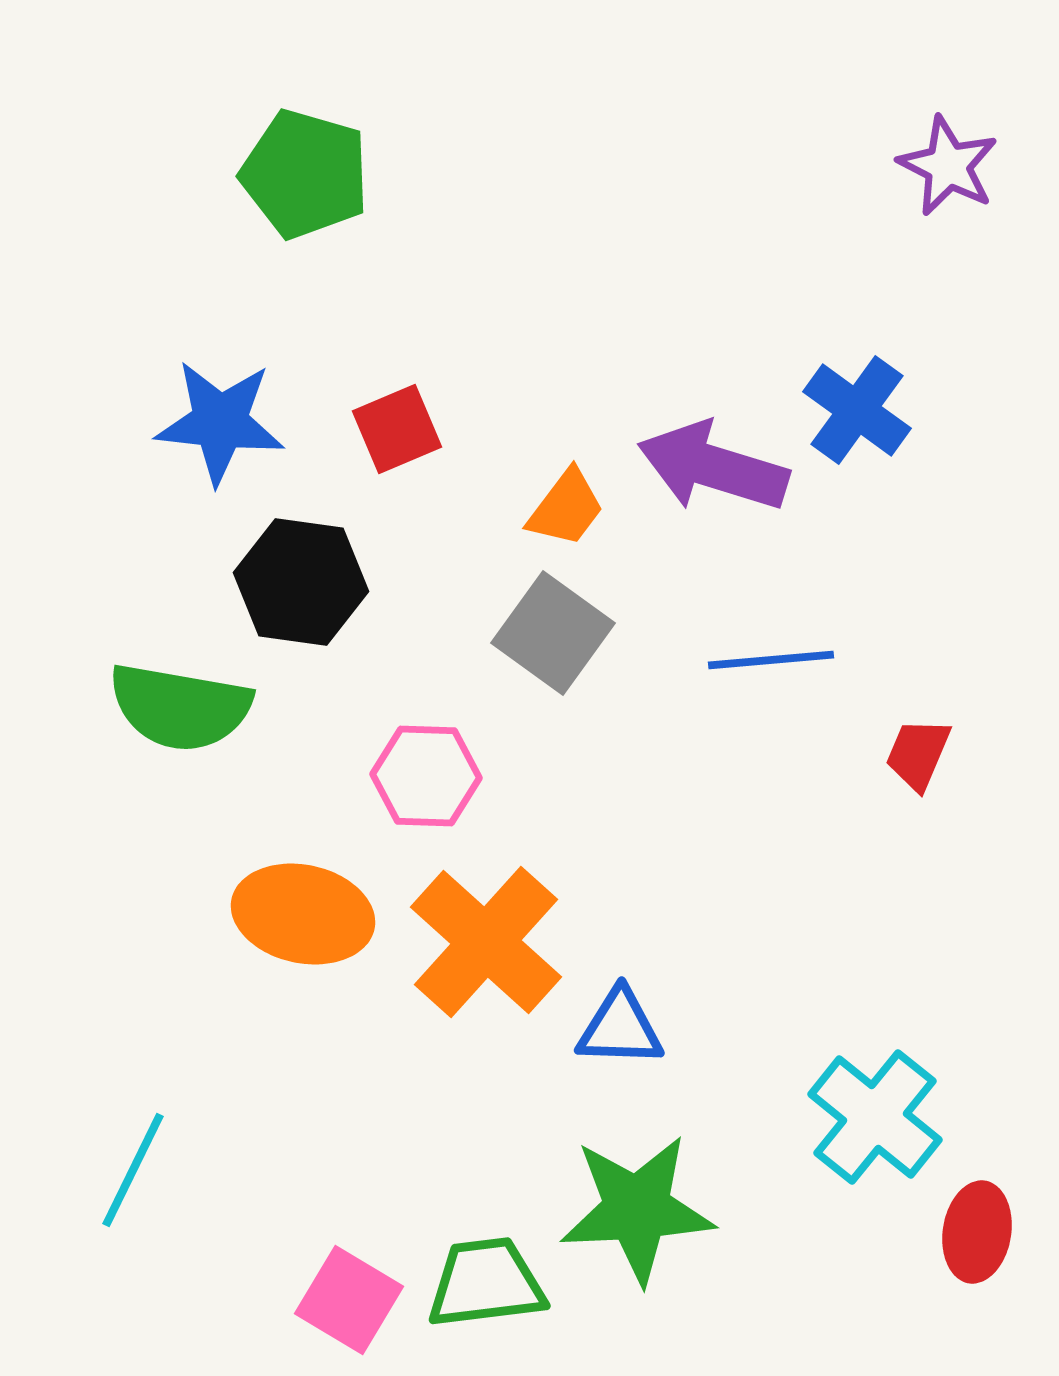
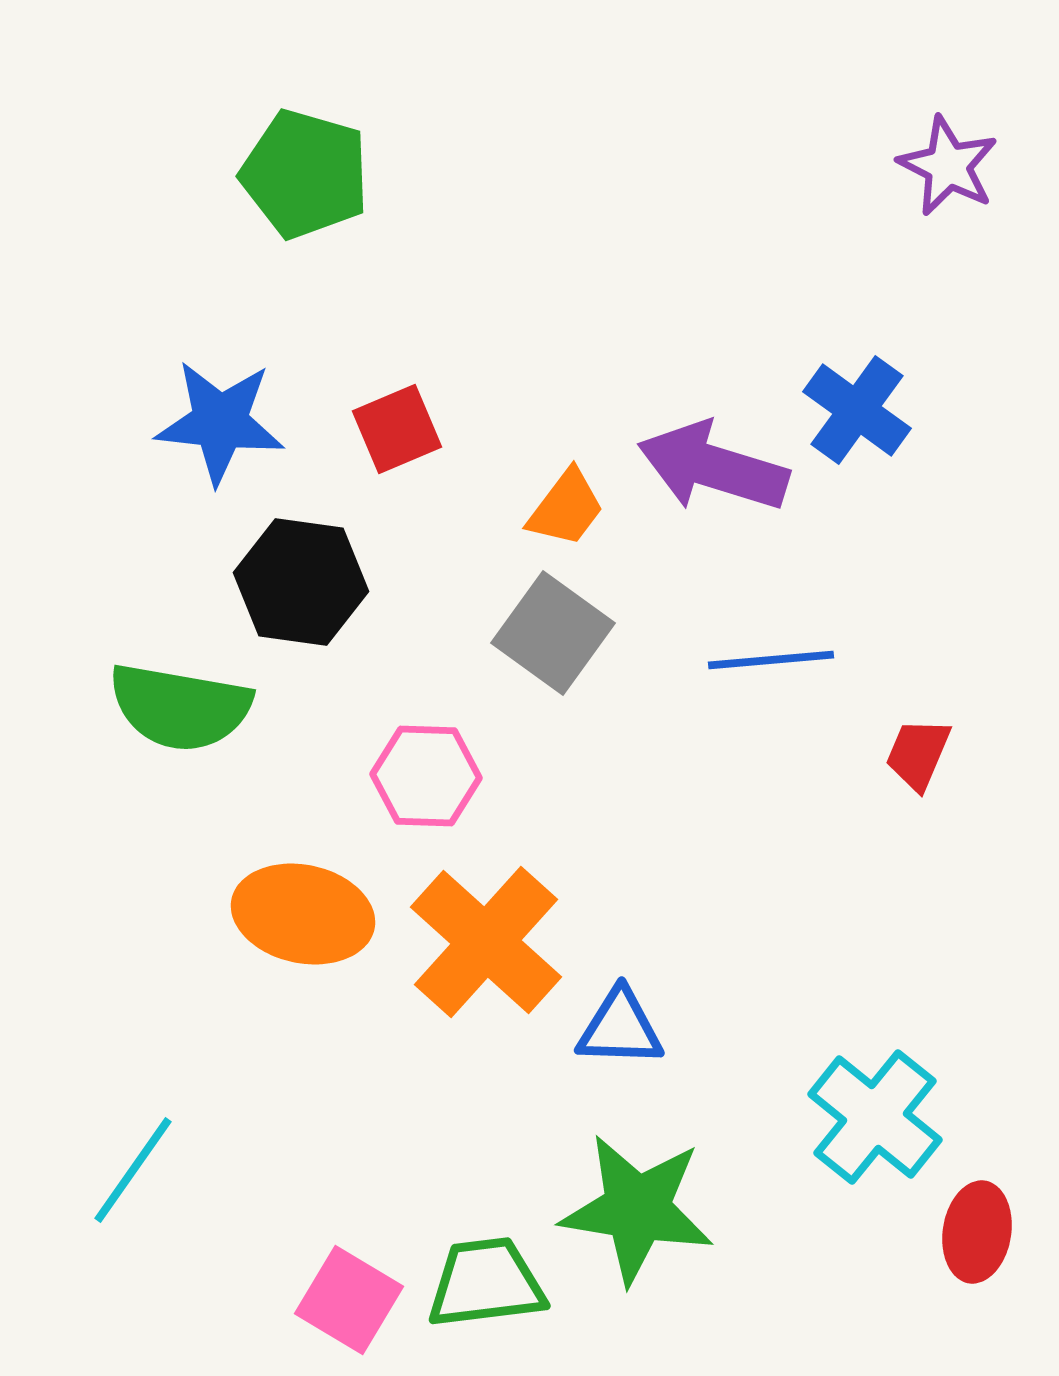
cyan line: rotated 9 degrees clockwise
green star: rotated 12 degrees clockwise
